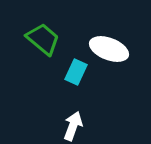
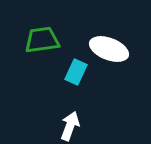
green trapezoid: moved 1 px left, 1 px down; rotated 48 degrees counterclockwise
white arrow: moved 3 px left
